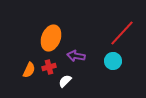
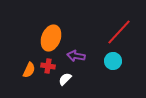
red line: moved 3 px left, 1 px up
red cross: moved 1 px left, 1 px up; rotated 24 degrees clockwise
white semicircle: moved 2 px up
